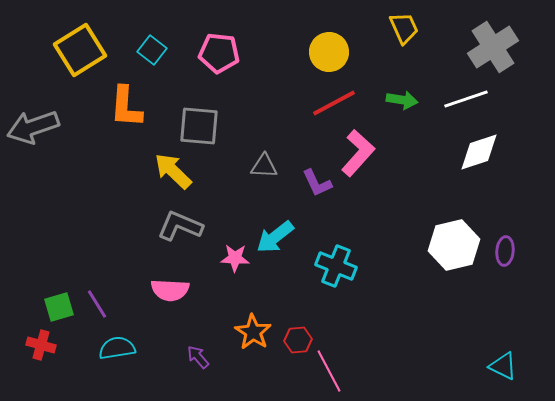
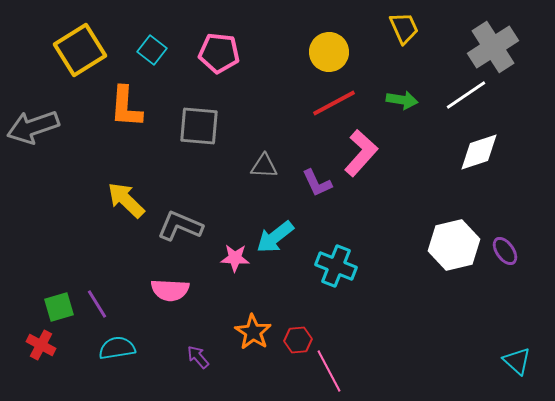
white line: moved 4 px up; rotated 15 degrees counterclockwise
pink L-shape: moved 3 px right
yellow arrow: moved 47 px left, 29 px down
purple ellipse: rotated 40 degrees counterclockwise
red cross: rotated 12 degrees clockwise
cyan triangle: moved 14 px right, 5 px up; rotated 16 degrees clockwise
